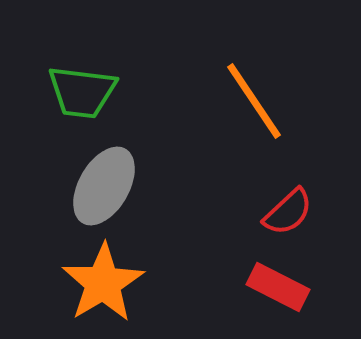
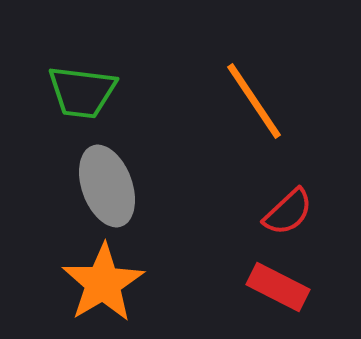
gray ellipse: moved 3 px right; rotated 50 degrees counterclockwise
